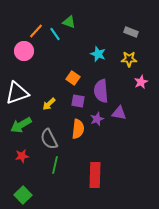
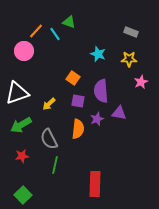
red rectangle: moved 9 px down
